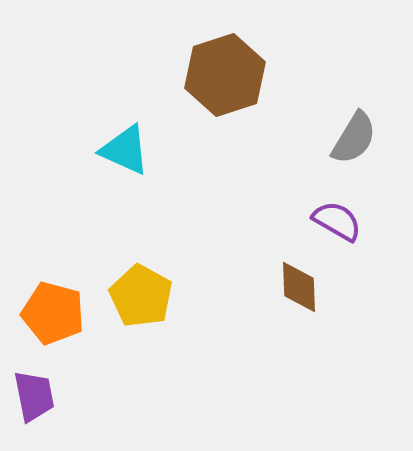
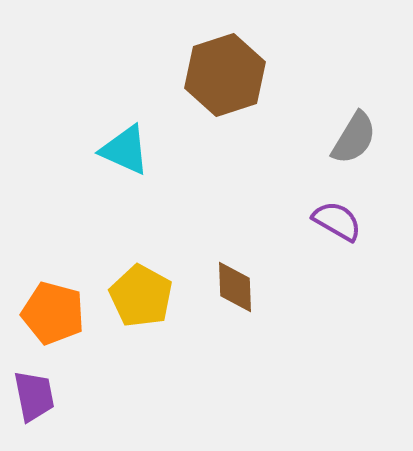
brown diamond: moved 64 px left
